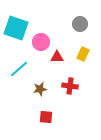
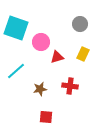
red triangle: rotated 16 degrees counterclockwise
cyan line: moved 3 px left, 2 px down
